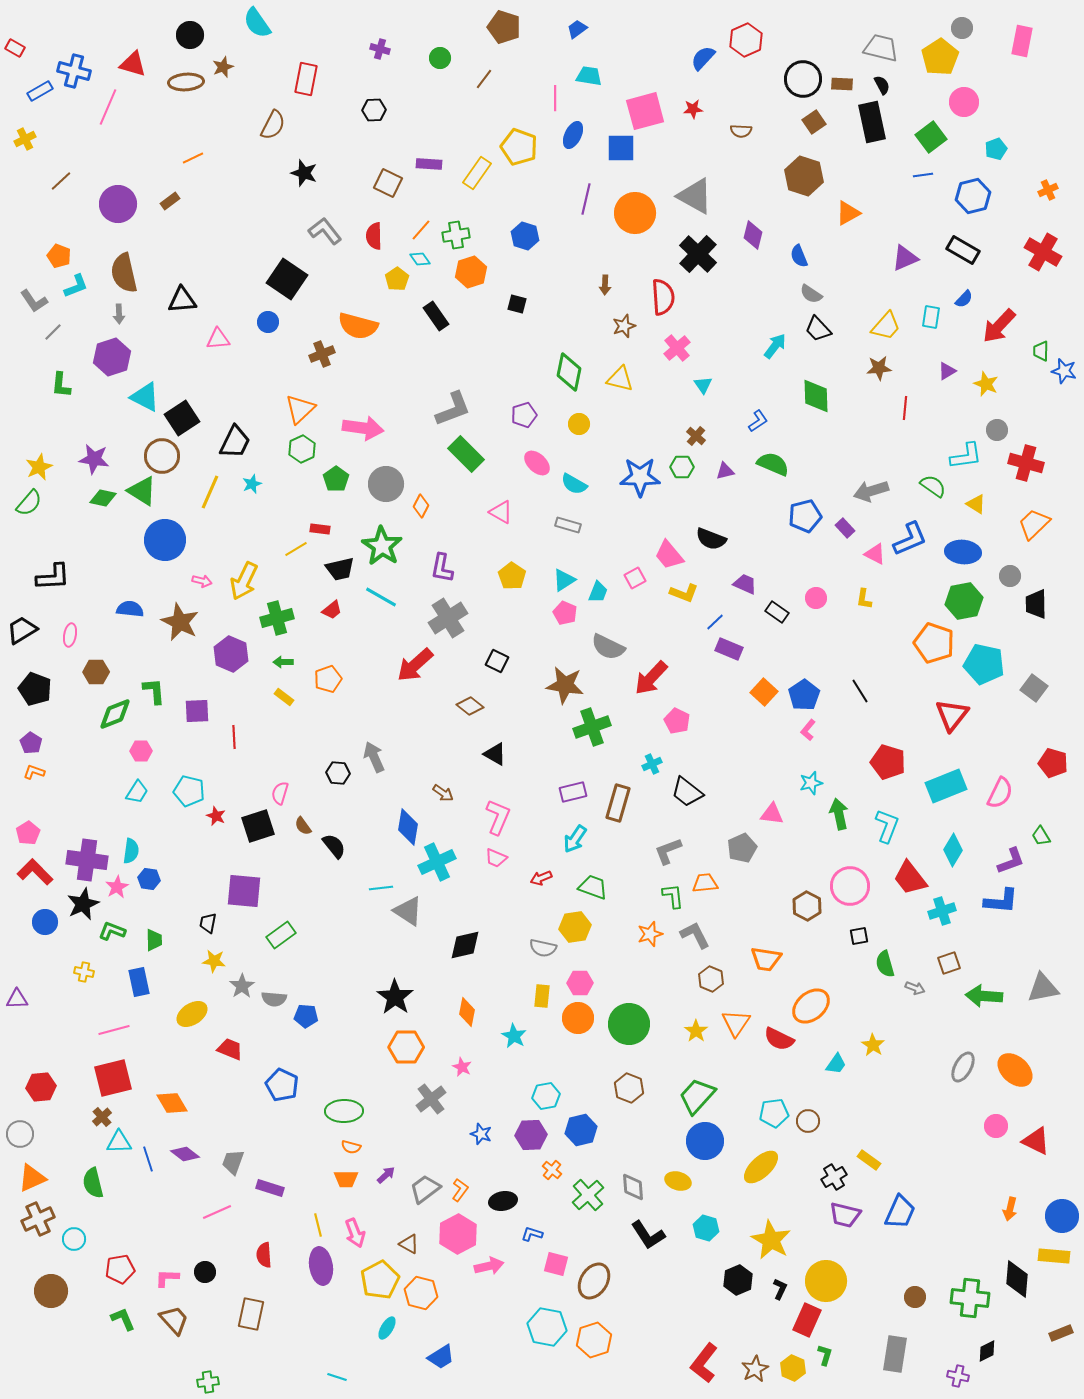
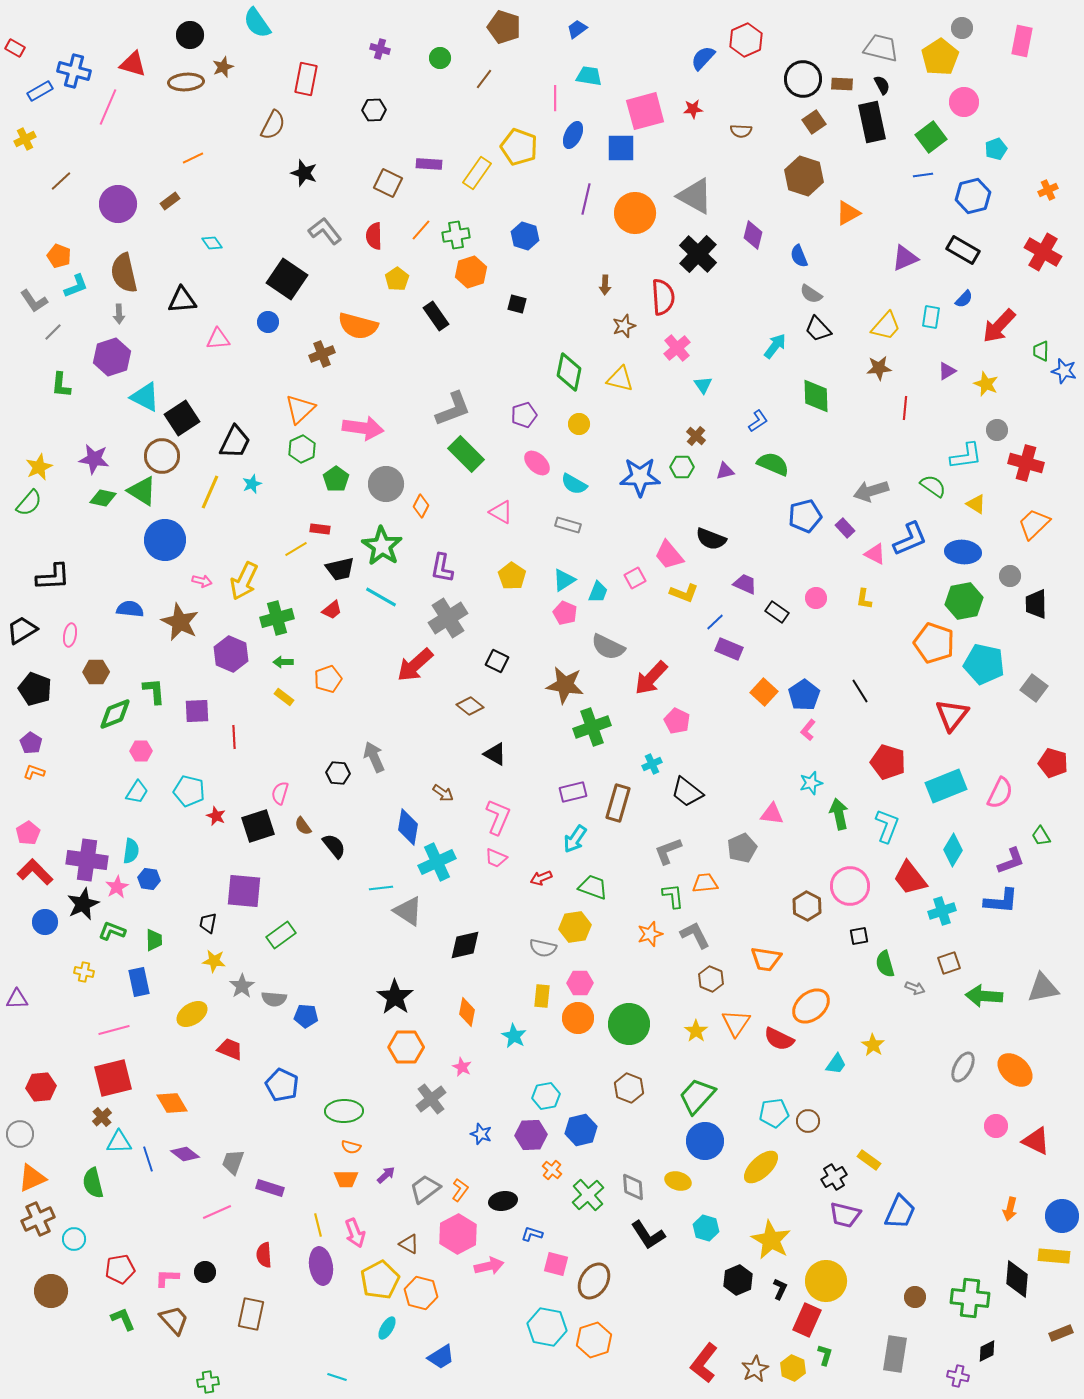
cyan diamond at (420, 259): moved 208 px left, 16 px up
